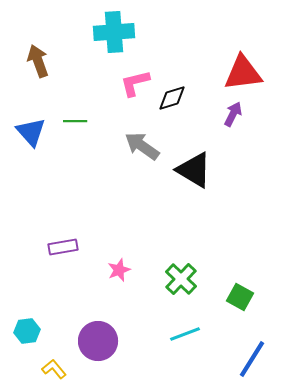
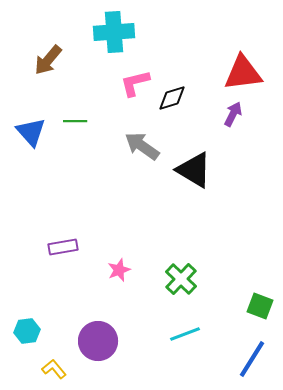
brown arrow: moved 10 px right, 1 px up; rotated 120 degrees counterclockwise
green square: moved 20 px right, 9 px down; rotated 8 degrees counterclockwise
